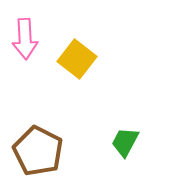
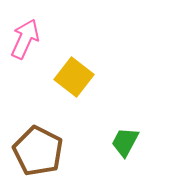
pink arrow: rotated 153 degrees counterclockwise
yellow square: moved 3 px left, 18 px down
